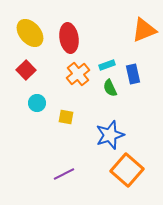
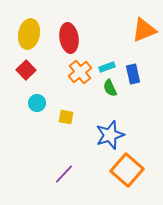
yellow ellipse: moved 1 px left, 1 px down; rotated 52 degrees clockwise
cyan rectangle: moved 2 px down
orange cross: moved 2 px right, 2 px up
purple line: rotated 20 degrees counterclockwise
